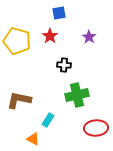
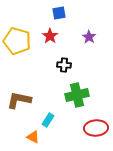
orange triangle: moved 2 px up
